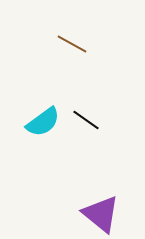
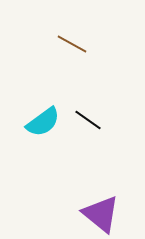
black line: moved 2 px right
